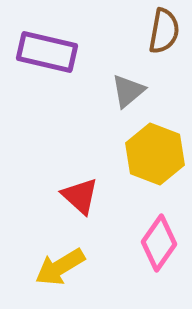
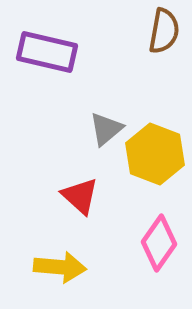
gray triangle: moved 22 px left, 38 px down
yellow arrow: rotated 144 degrees counterclockwise
